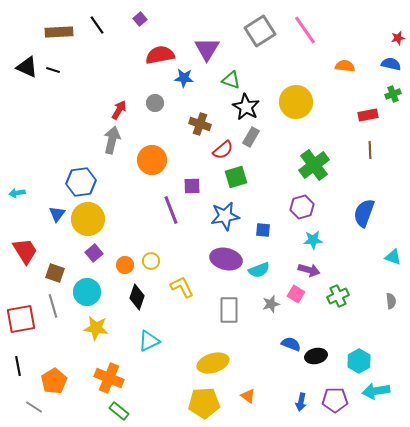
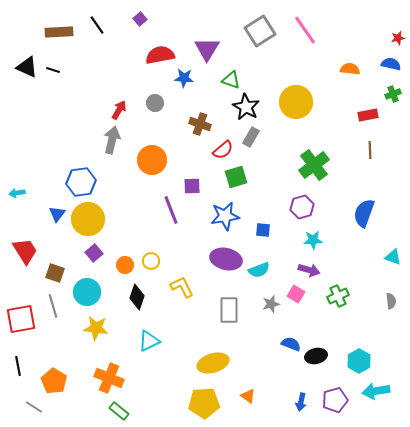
orange semicircle at (345, 66): moved 5 px right, 3 px down
orange pentagon at (54, 381): rotated 10 degrees counterclockwise
purple pentagon at (335, 400): rotated 15 degrees counterclockwise
